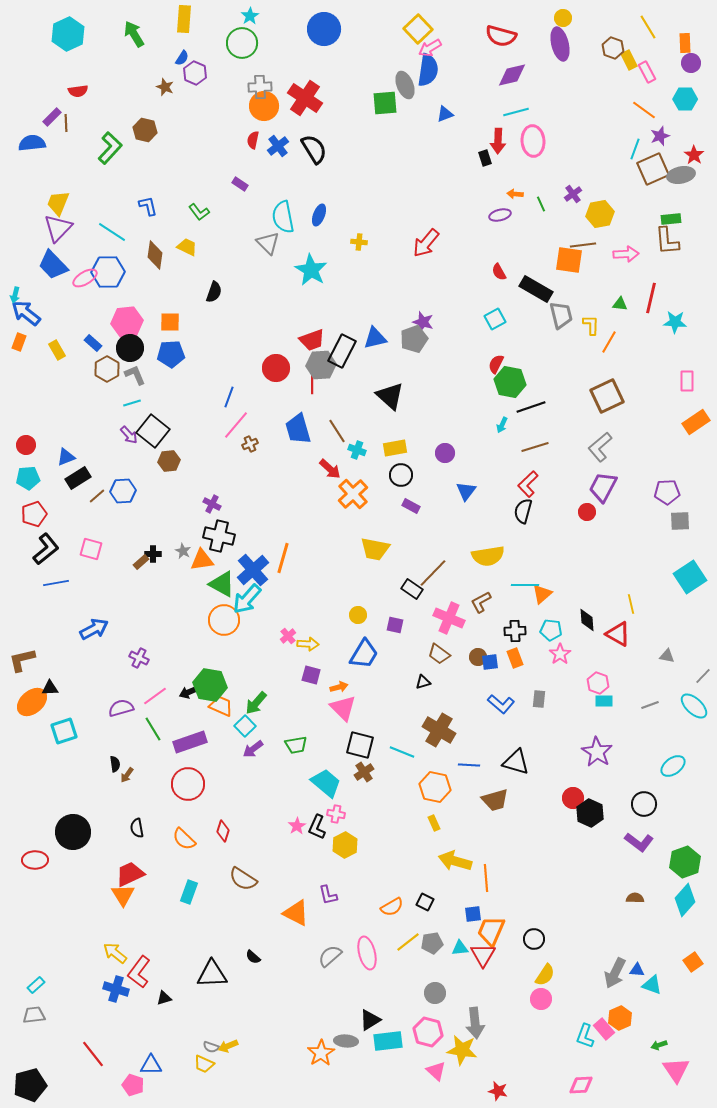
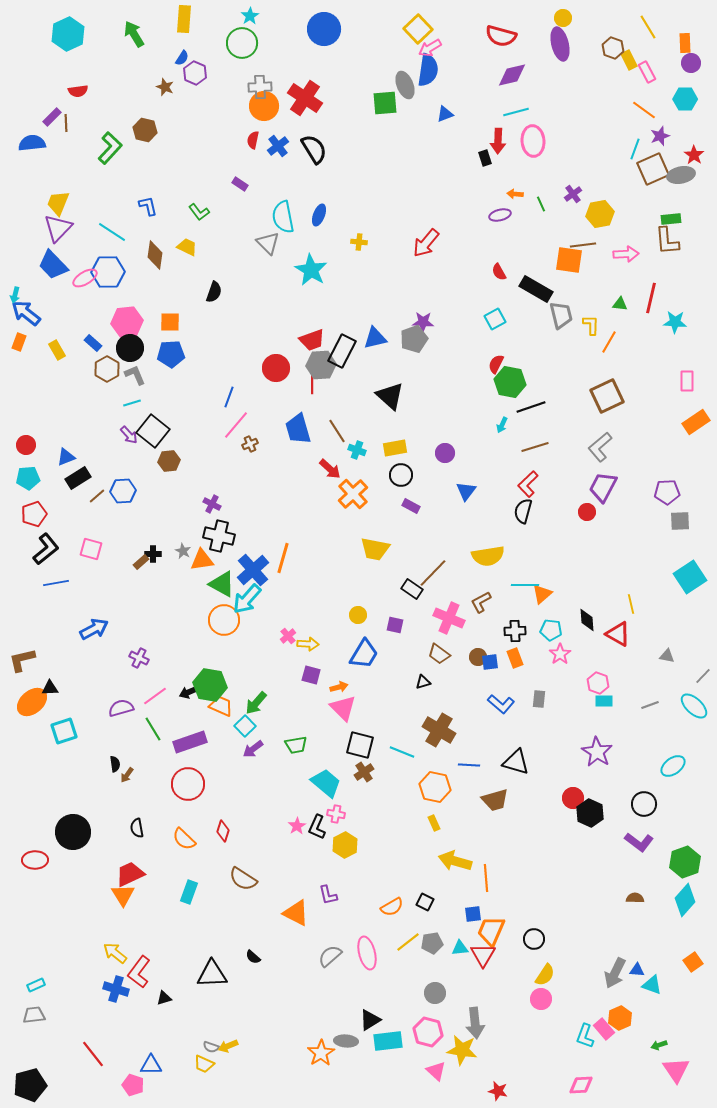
purple star at (423, 322): rotated 15 degrees counterclockwise
cyan rectangle at (36, 985): rotated 18 degrees clockwise
